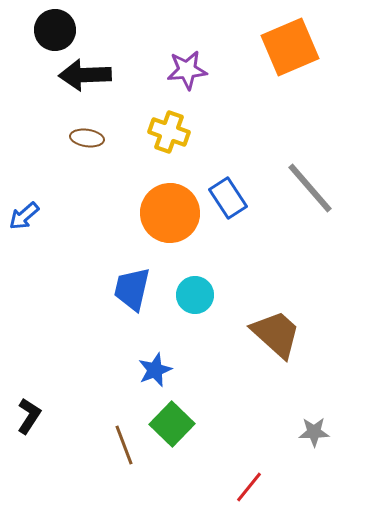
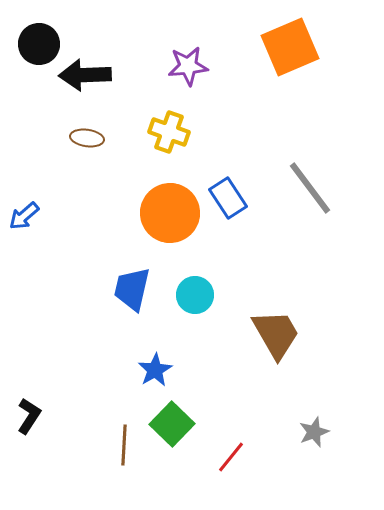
black circle: moved 16 px left, 14 px down
purple star: moved 1 px right, 4 px up
gray line: rotated 4 degrees clockwise
brown trapezoid: rotated 18 degrees clockwise
blue star: rotated 8 degrees counterclockwise
gray star: rotated 20 degrees counterclockwise
brown line: rotated 24 degrees clockwise
red line: moved 18 px left, 30 px up
